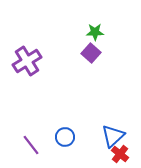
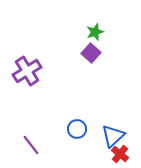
green star: rotated 18 degrees counterclockwise
purple cross: moved 10 px down
blue circle: moved 12 px right, 8 px up
